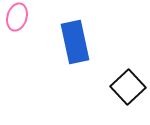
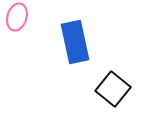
black square: moved 15 px left, 2 px down; rotated 8 degrees counterclockwise
